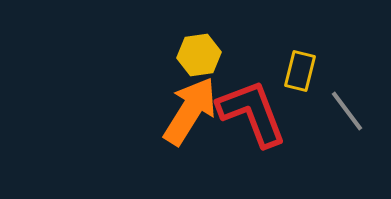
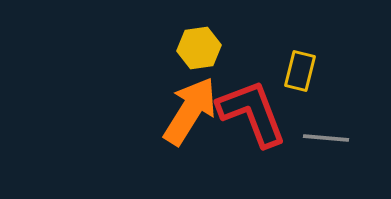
yellow hexagon: moved 7 px up
gray line: moved 21 px left, 27 px down; rotated 48 degrees counterclockwise
